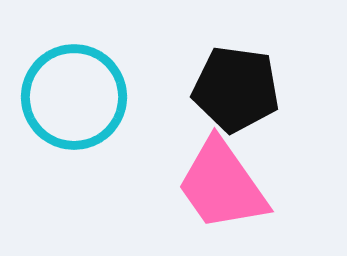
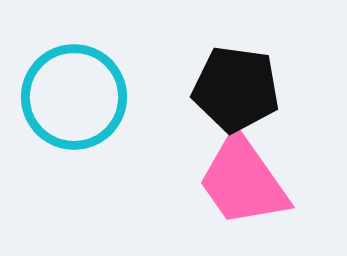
pink trapezoid: moved 21 px right, 4 px up
